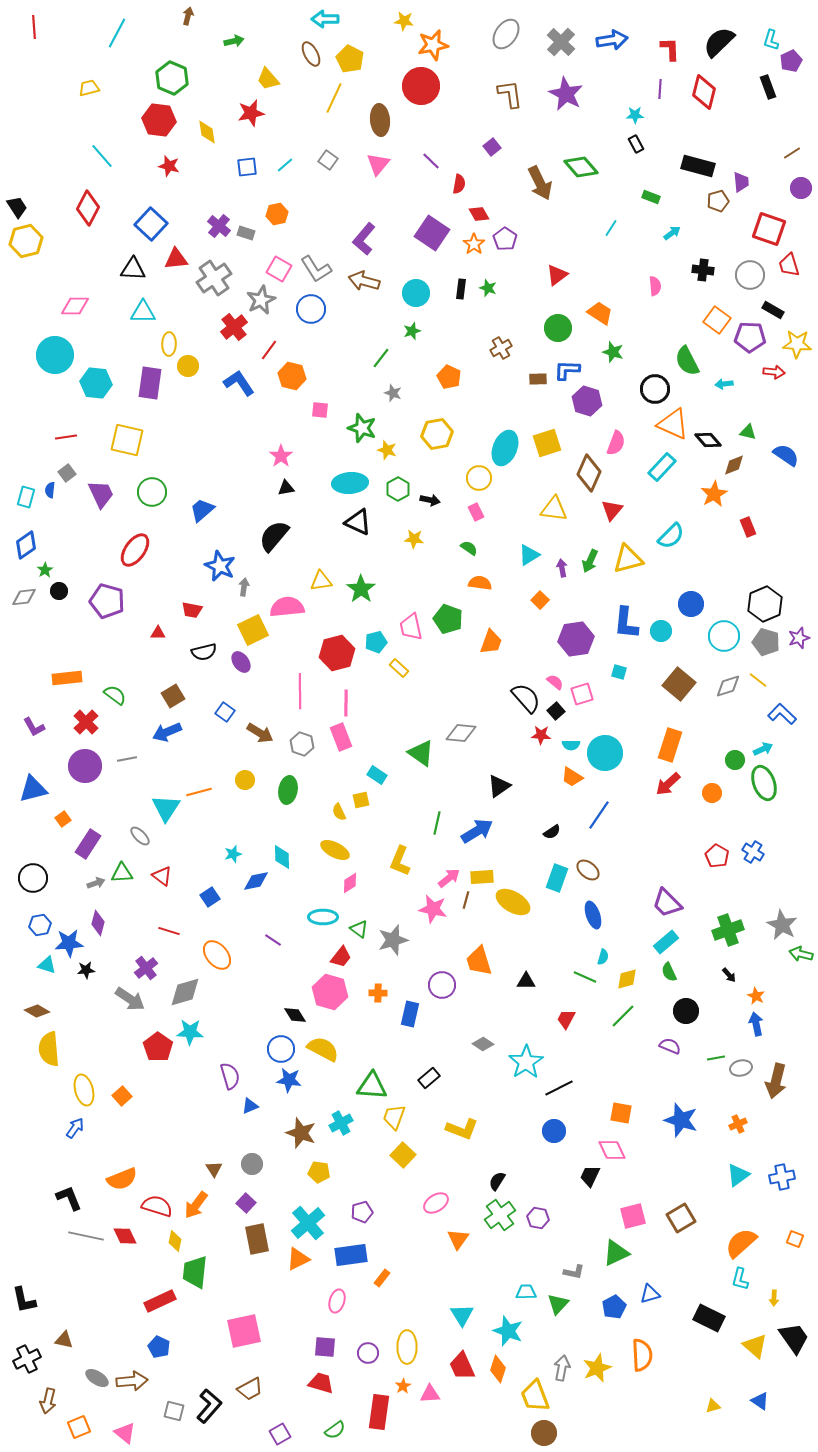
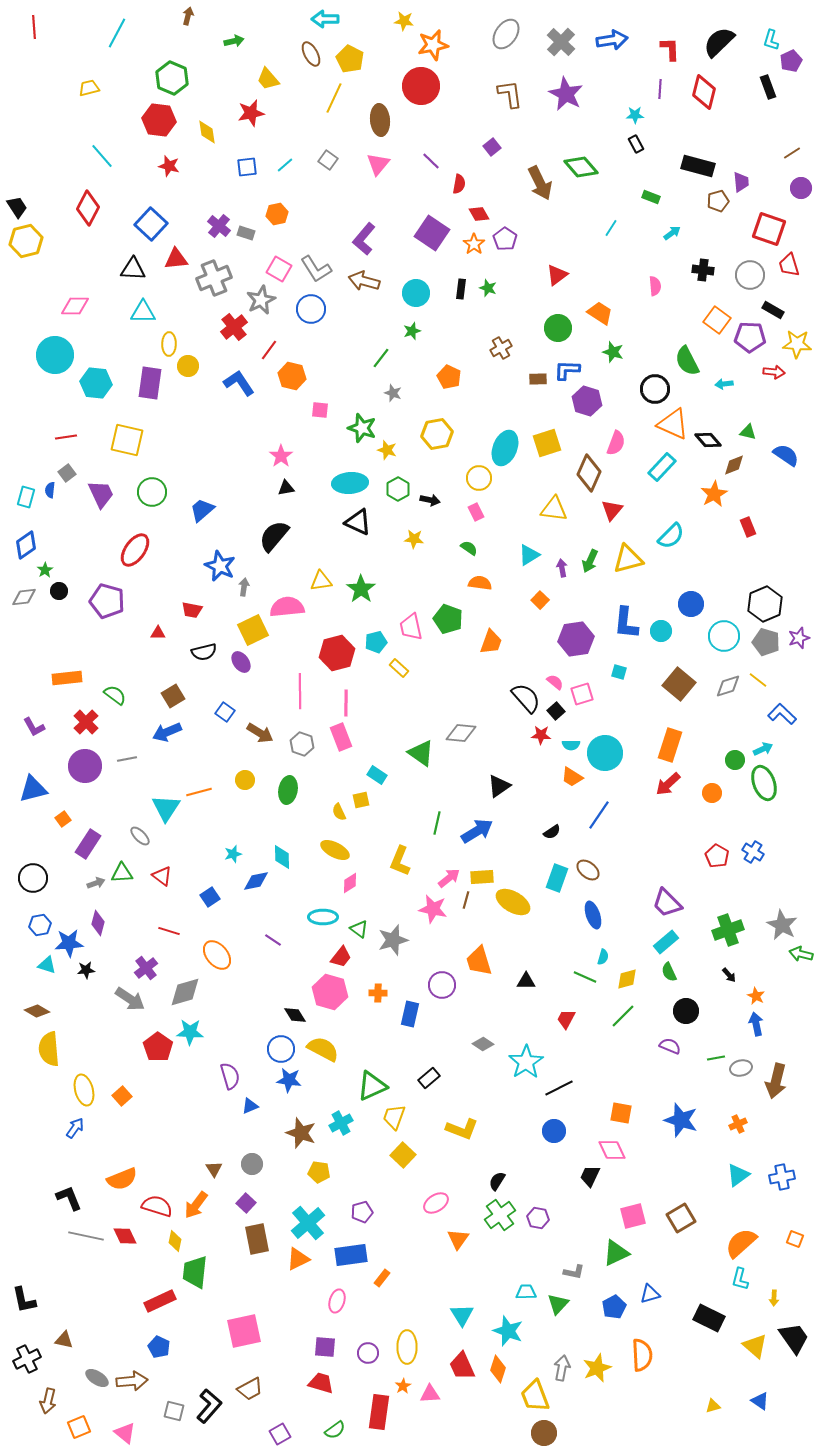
gray cross at (214, 278): rotated 12 degrees clockwise
green triangle at (372, 1086): rotated 28 degrees counterclockwise
